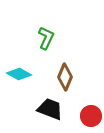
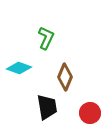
cyan diamond: moved 6 px up; rotated 10 degrees counterclockwise
black trapezoid: moved 3 px left, 2 px up; rotated 60 degrees clockwise
red circle: moved 1 px left, 3 px up
